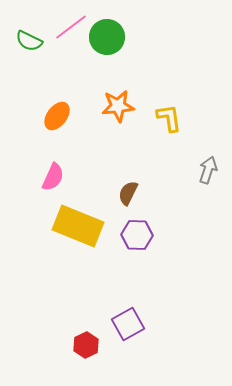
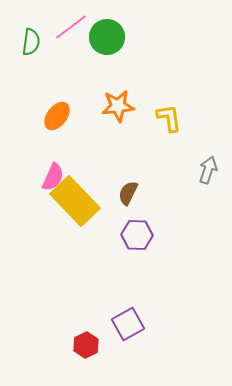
green semicircle: moved 2 px right, 1 px down; rotated 108 degrees counterclockwise
yellow rectangle: moved 3 px left, 25 px up; rotated 24 degrees clockwise
